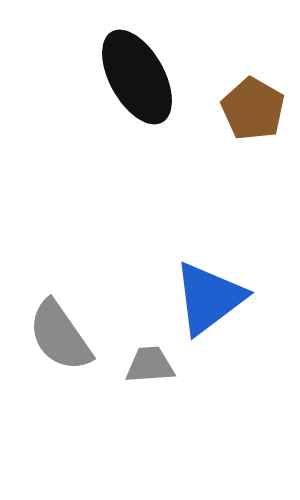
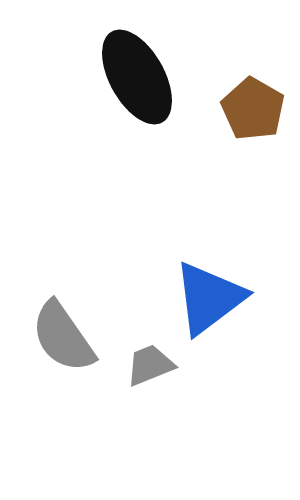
gray semicircle: moved 3 px right, 1 px down
gray trapezoid: rotated 18 degrees counterclockwise
